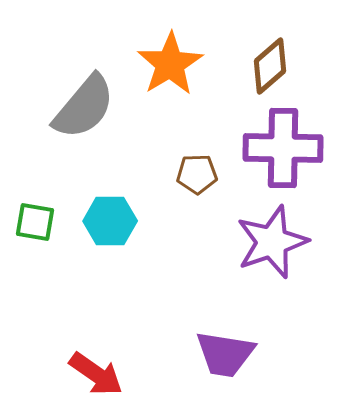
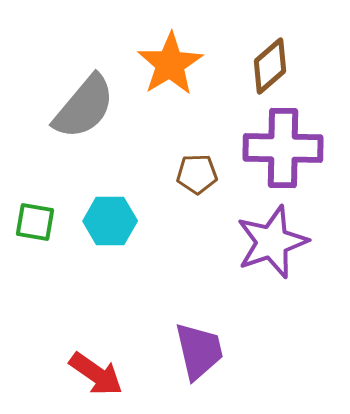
purple trapezoid: moved 26 px left, 3 px up; rotated 112 degrees counterclockwise
